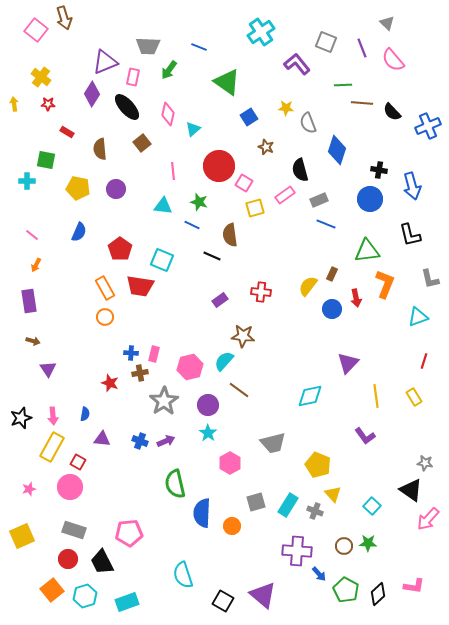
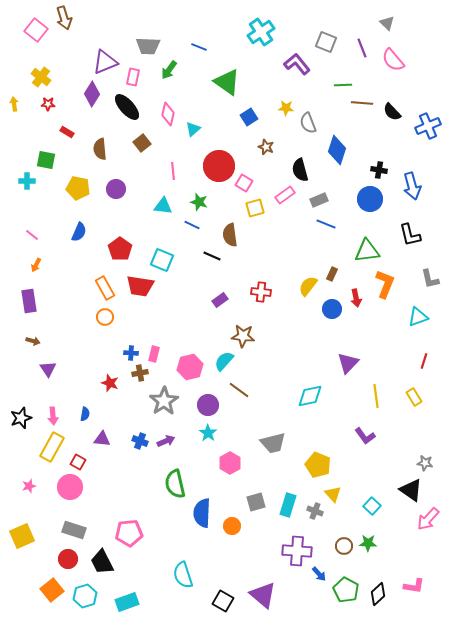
pink star at (29, 489): moved 3 px up
cyan rectangle at (288, 505): rotated 15 degrees counterclockwise
